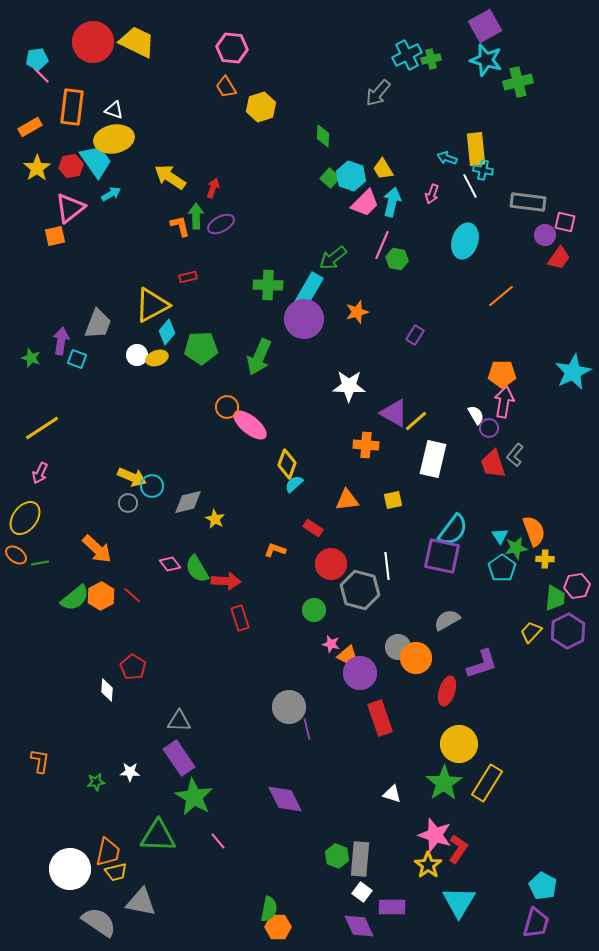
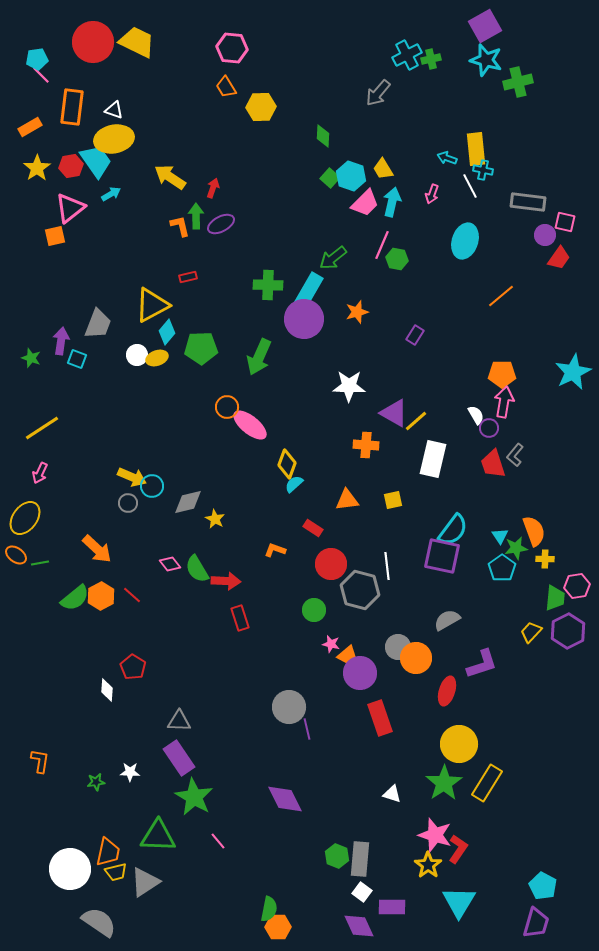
yellow hexagon at (261, 107): rotated 16 degrees clockwise
gray triangle at (141, 902): moved 4 px right, 20 px up; rotated 44 degrees counterclockwise
